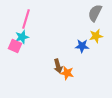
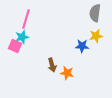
gray semicircle: rotated 18 degrees counterclockwise
brown arrow: moved 6 px left, 1 px up
